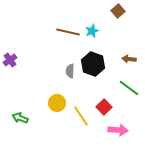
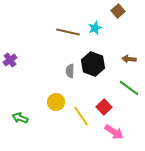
cyan star: moved 3 px right, 3 px up
yellow circle: moved 1 px left, 1 px up
pink arrow: moved 4 px left, 2 px down; rotated 30 degrees clockwise
